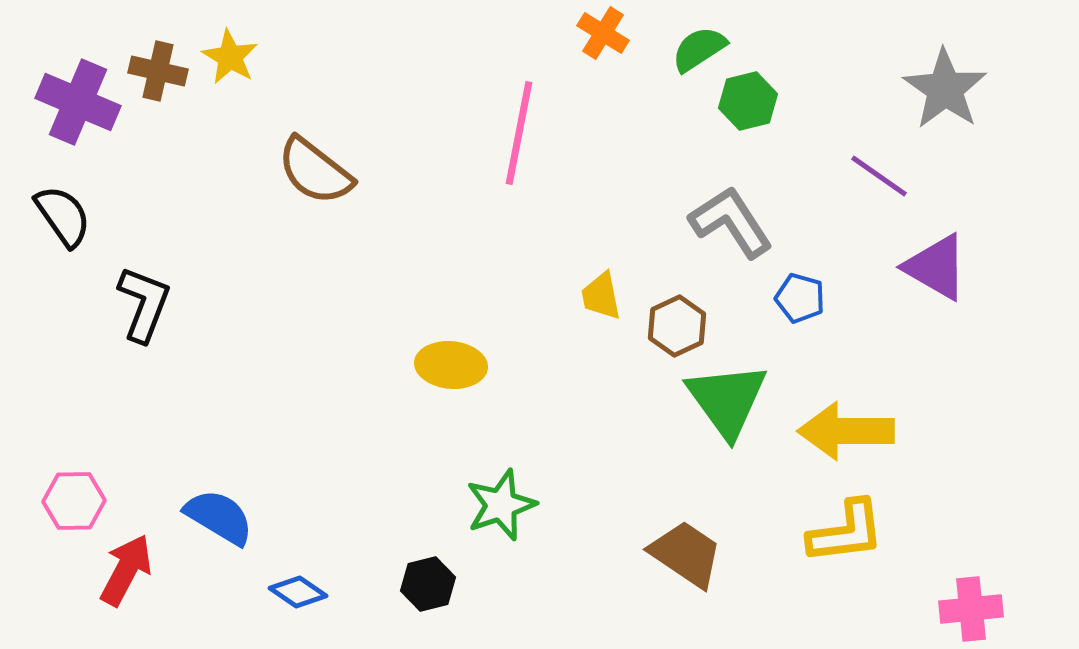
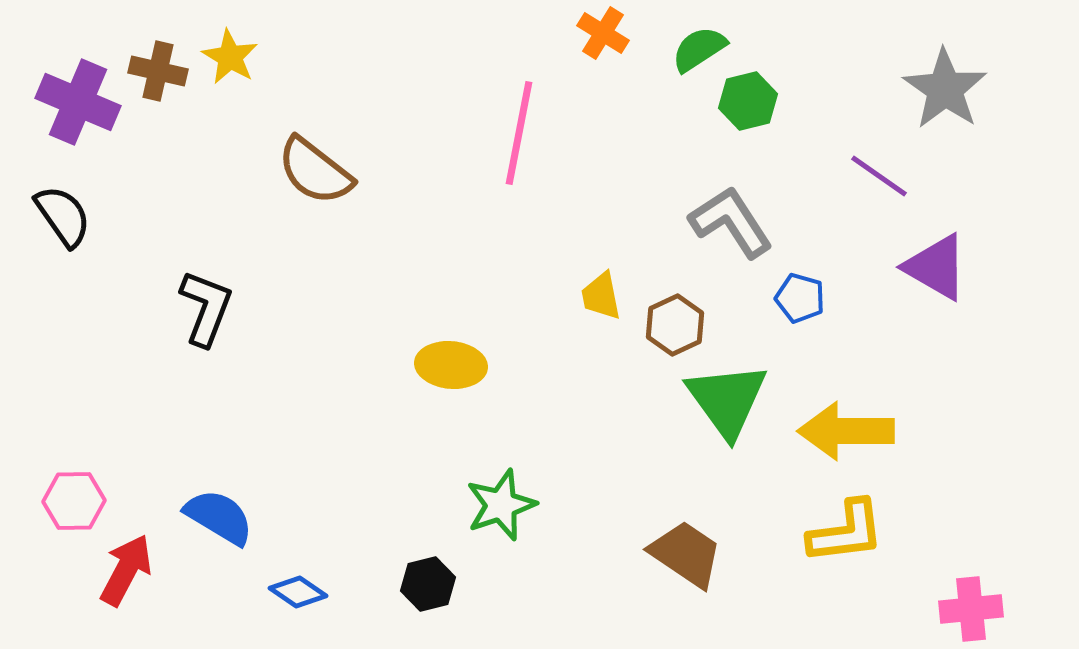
black L-shape: moved 62 px right, 4 px down
brown hexagon: moved 2 px left, 1 px up
